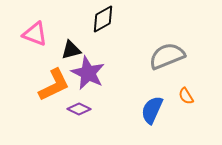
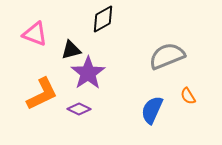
purple star: rotated 12 degrees clockwise
orange L-shape: moved 12 px left, 9 px down
orange semicircle: moved 2 px right
